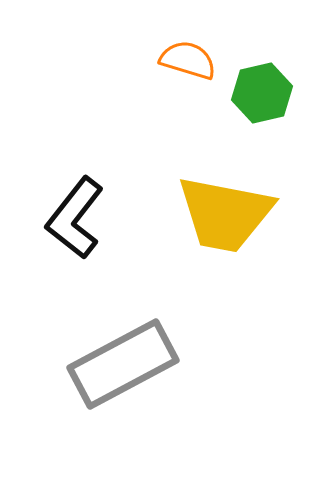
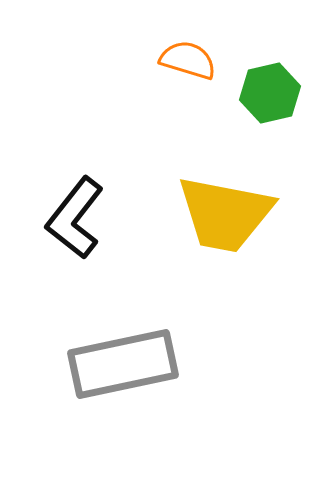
green hexagon: moved 8 px right
gray rectangle: rotated 16 degrees clockwise
